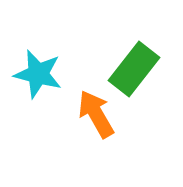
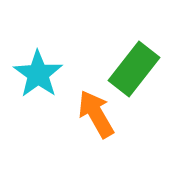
cyan star: rotated 21 degrees clockwise
